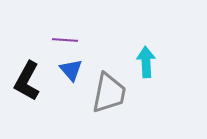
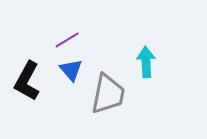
purple line: moved 2 px right; rotated 35 degrees counterclockwise
gray trapezoid: moved 1 px left, 1 px down
